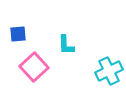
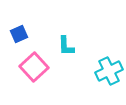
blue square: moved 1 px right; rotated 18 degrees counterclockwise
cyan L-shape: moved 1 px down
